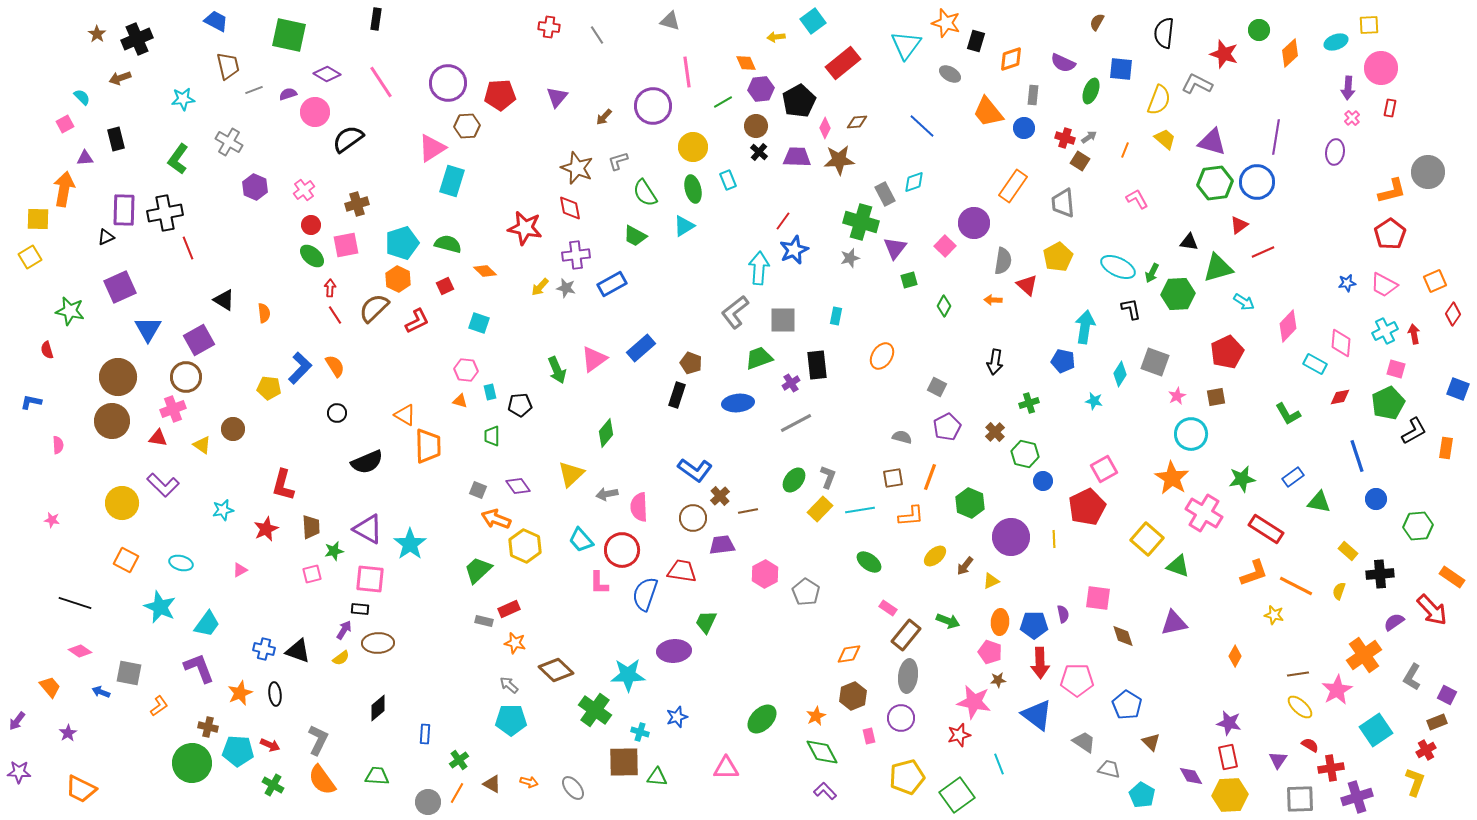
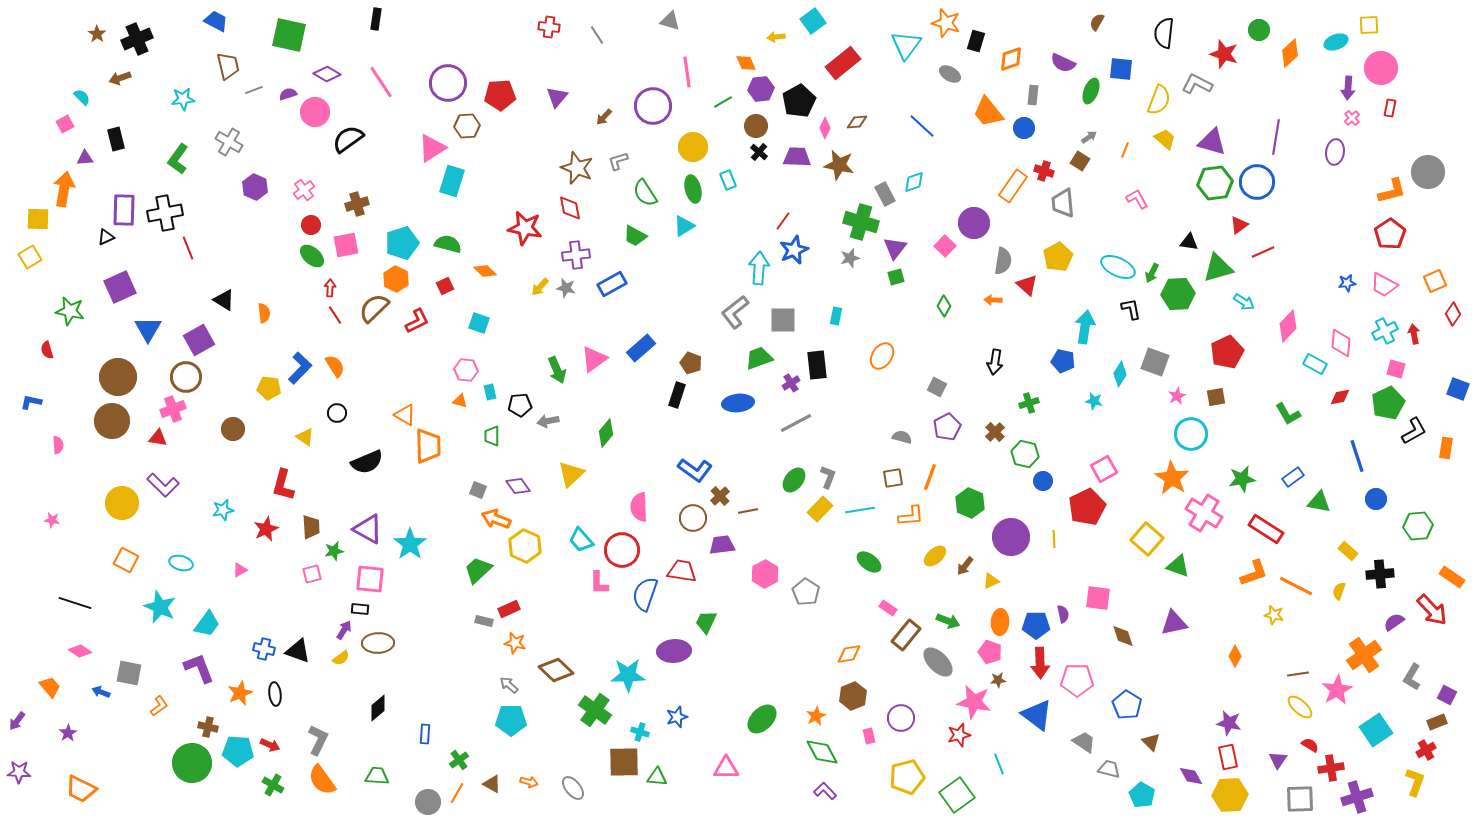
red cross at (1065, 138): moved 21 px left, 33 px down
brown star at (839, 160): moved 5 px down; rotated 16 degrees clockwise
orange hexagon at (398, 279): moved 2 px left
green square at (909, 280): moved 13 px left, 3 px up
yellow triangle at (202, 445): moved 103 px right, 8 px up
gray arrow at (607, 494): moved 59 px left, 73 px up
blue pentagon at (1034, 625): moved 2 px right
gray ellipse at (908, 676): moved 30 px right, 14 px up; rotated 52 degrees counterclockwise
